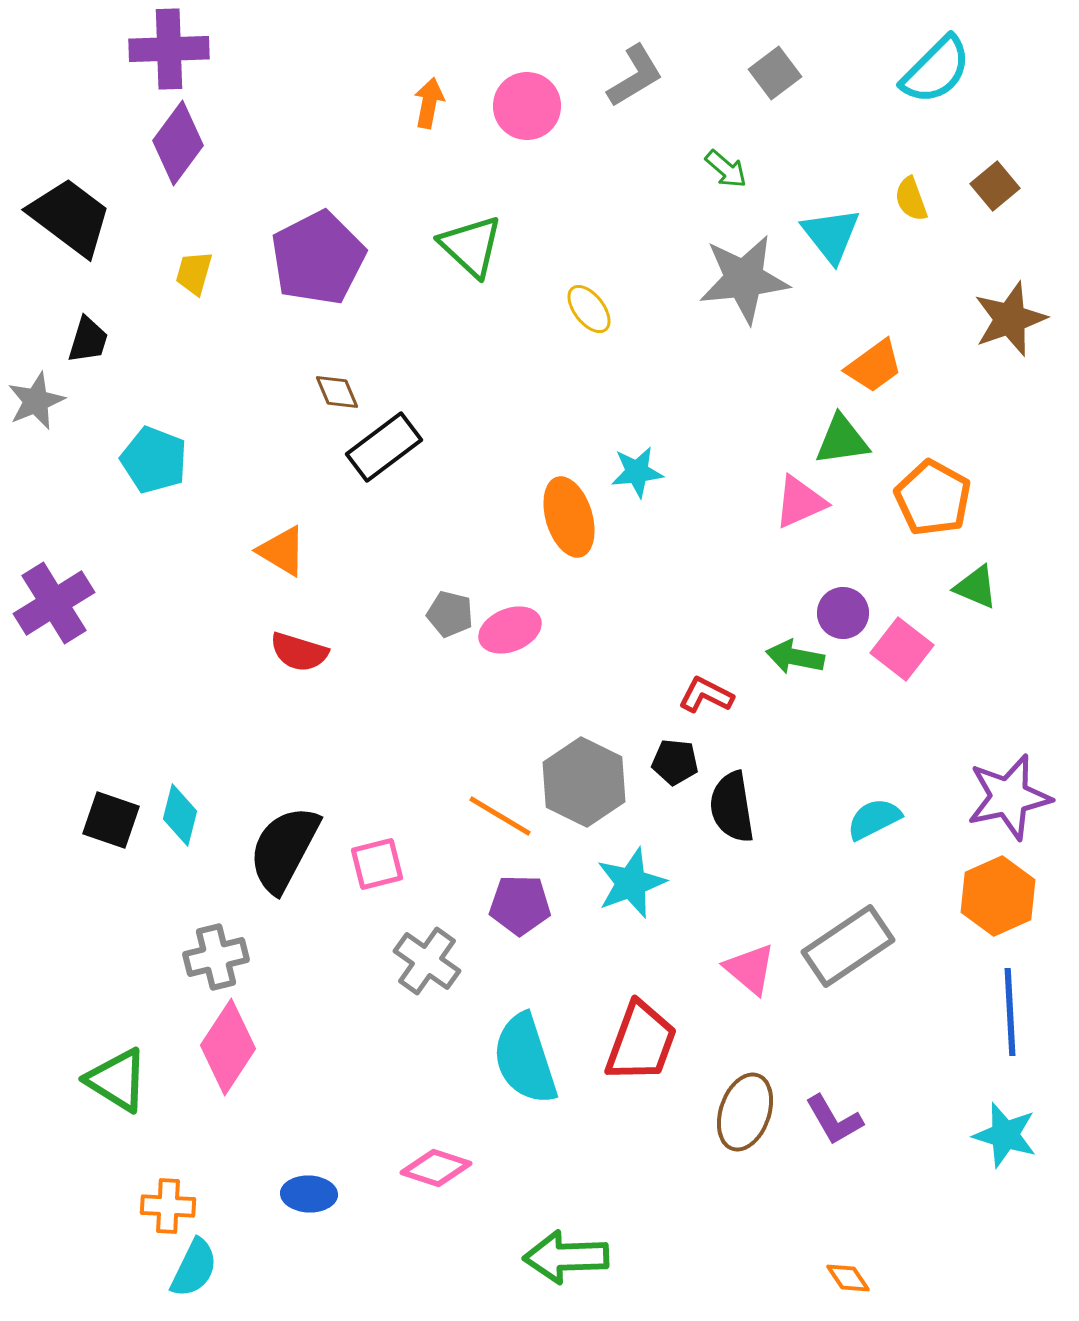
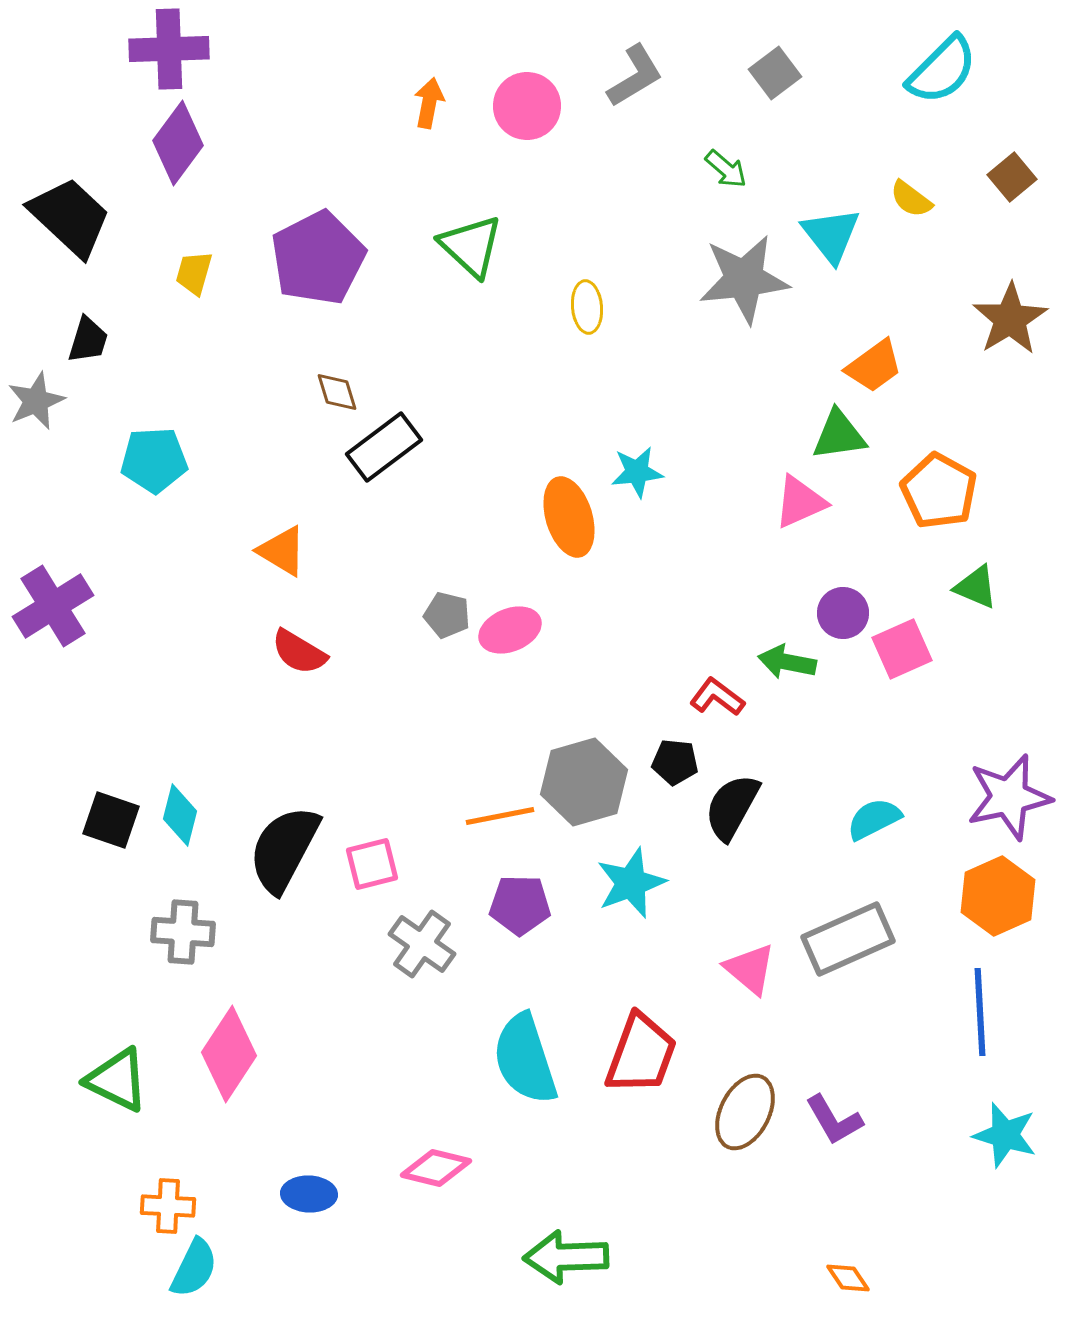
cyan semicircle at (936, 70): moved 6 px right
brown square at (995, 186): moved 17 px right, 9 px up
yellow semicircle at (911, 199): rotated 33 degrees counterclockwise
black trapezoid at (70, 217): rotated 6 degrees clockwise
yellow ellipse at (589, 309): moved 2 px left, 2 px up; rotated 33 degrees clockwise
brown star at (1010, 319): rotated 12 degrees counterclockwise
brown diamond at (337, 392): rotated 6 degrees clockwise
green triangle at (842, 440): moved 3 px left, 5 px up
cyan pentagon at (154, 460): rotated 24 degrees counterclockwise
orange pentagon at (933, 498): moved 6 px right, 7 px up
purple cross at (54, 603): moved 1 px left, 3 px down
gray pentagon at (450, 614): moved 3 px left, 1 px down
pink square at (902, 649): rotated 28 degrees clockwise
red semicircle at (299, 652): rotated 14 degrees clockwise
green arrow at (795, 657): moved 8 px left, 5 px down
red L-shape at (706, 695): moved 11 px right, 2 px down; rotated 10 degrees clockwise
gray hexagon at (584, 782): rotated 18 degrees clockwise
black semicircle at (732, 807): rotated 38 degrees clockwise
orange line at (500, 816): rotated 42 degrees counterclockwise
pink square at (377, 864): moved 5 px left
gray rectangle at (848, 946): moved 7 px up; rotated 10 degrees clockwise
gray cross at (216, 957): moved 33 px left, 25 px up; rotated 18 degrees clockwise
gray cross at (427, 961): moved 5 px left, 17 px up
blue line at (1010, 1012): moved 30 px left
red trapezoid at (641, 1042): moved 12 px down
pink diamond at (228, 1047): moved 1 px right, 7 px down
green triangle at (117, 1080): rotated 6 degrees counterclockwise
brown ellipse at (745, 1112): rotated 8 degrees clockwise
pink diamond at (436, 1168): rotated 4 degrees counterclockwise
